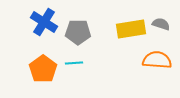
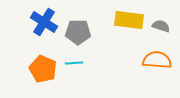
gray semicircle: moved 2 px down
yellow rectangle: moved 2 px left, 9 px up; rotated 16 degrees clockwise
orange pentagon: rotated 12 degrees counterclockwise
